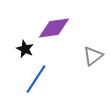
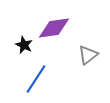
black star: moved 1 px left, 4 px up
gray triangle: moved 5 px left, 1 px up
